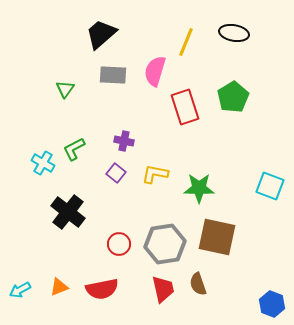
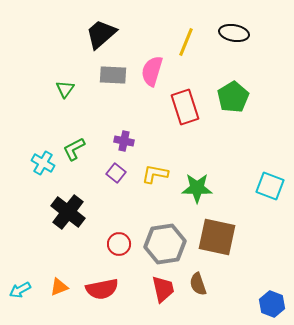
pink semicircle: moved 3 px left
green star: moved 2 px left
